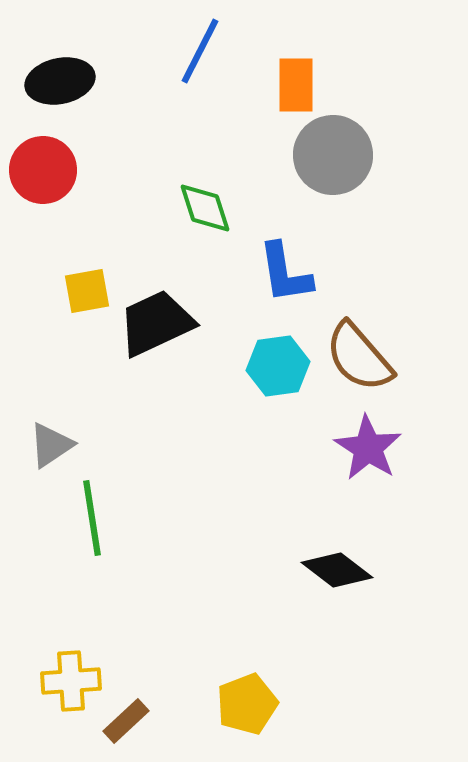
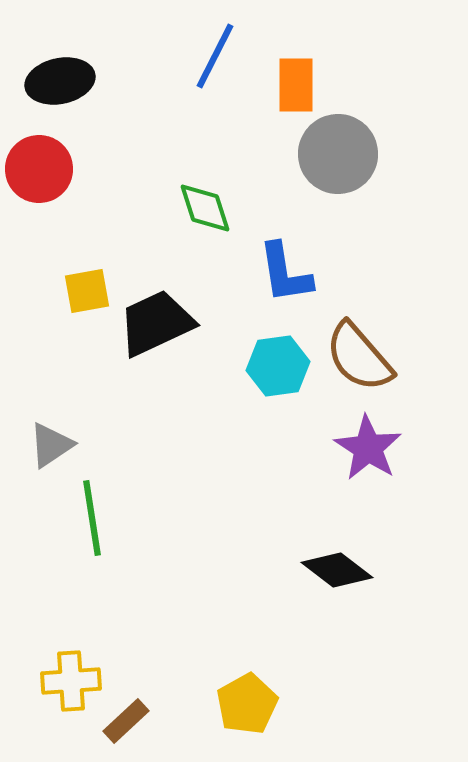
blue line: moved 15 px right, 5 px down
gray circle: moved 5 px right, 1 px up
red circle: moved 4 px left, 1 px up
yellow pentagon: rotated 8 degrees counterclockwise
